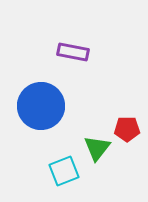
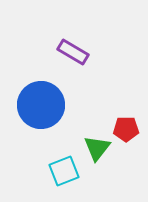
purple rectangle: rotated 20 degrees clockwise
blue circle: moved 1 px up
red pentagon: moved 1 px left
